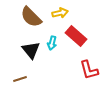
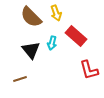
yellow arrow: moved 4 px left; rotated 84 degrees clockwise
